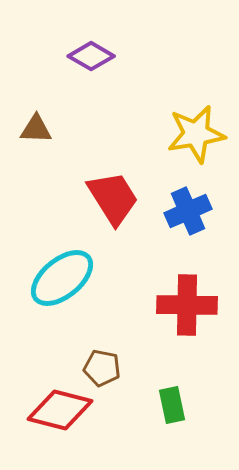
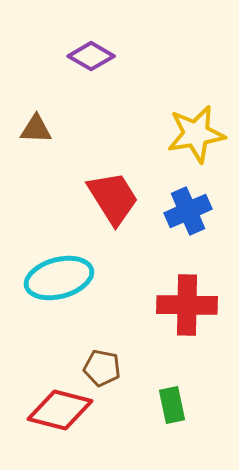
cyan ellipse: moved 3 px left; rotated 24 degrees clockwise
